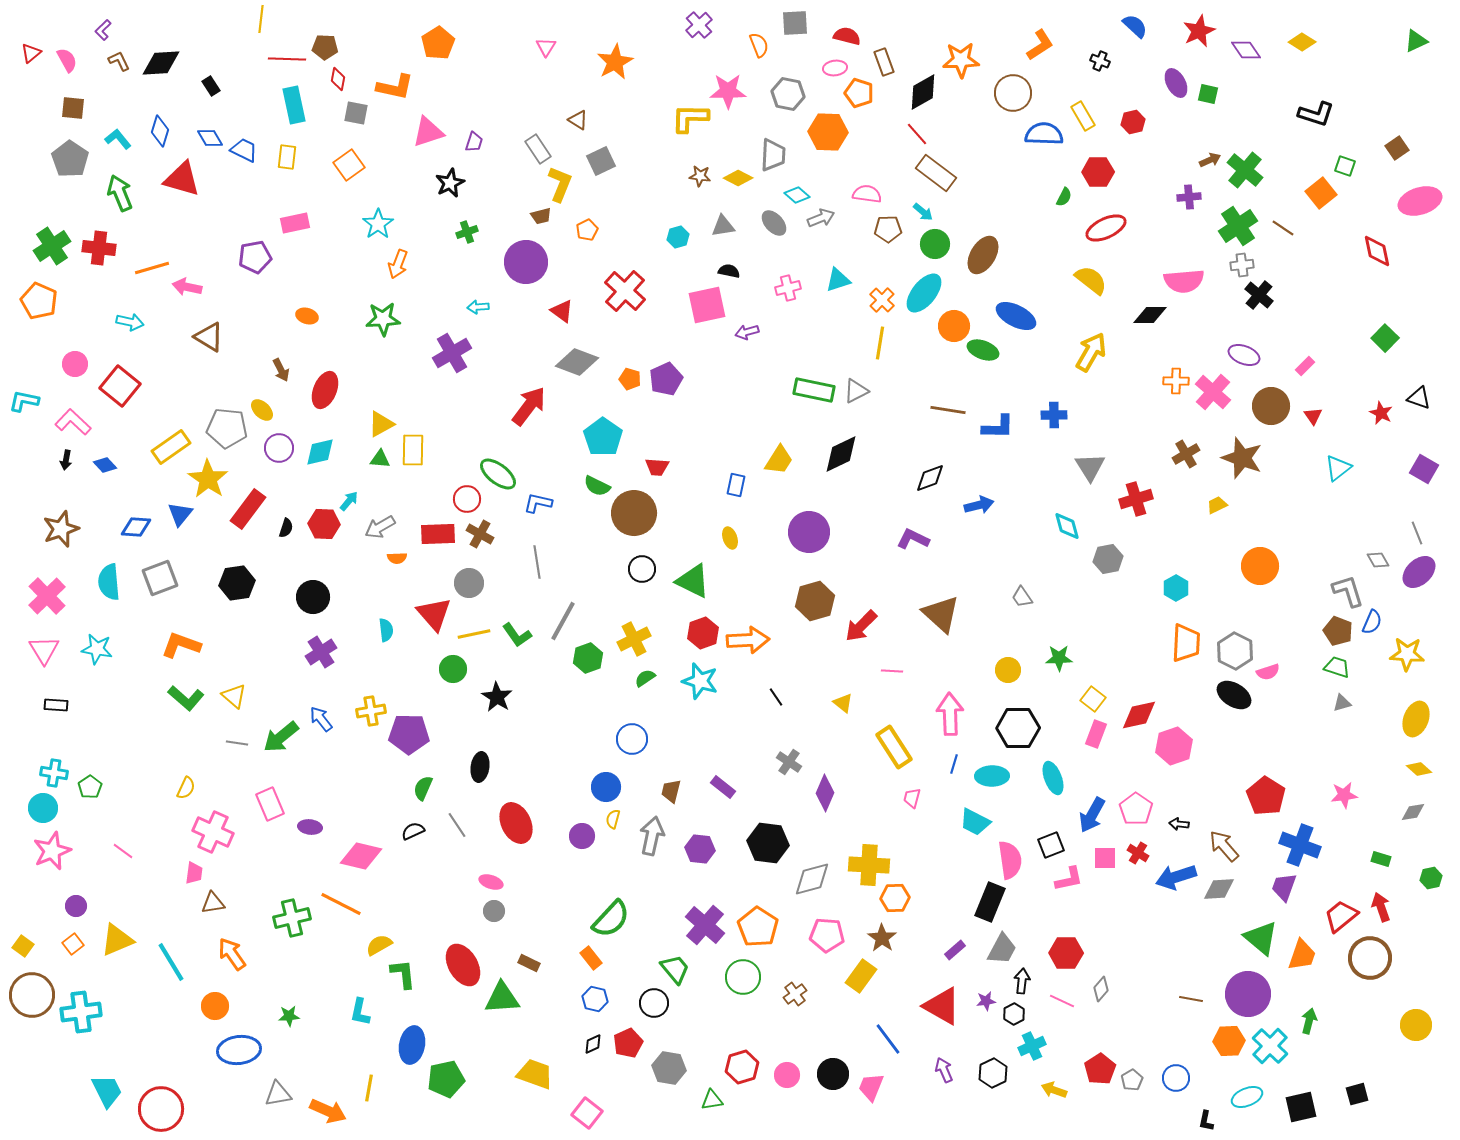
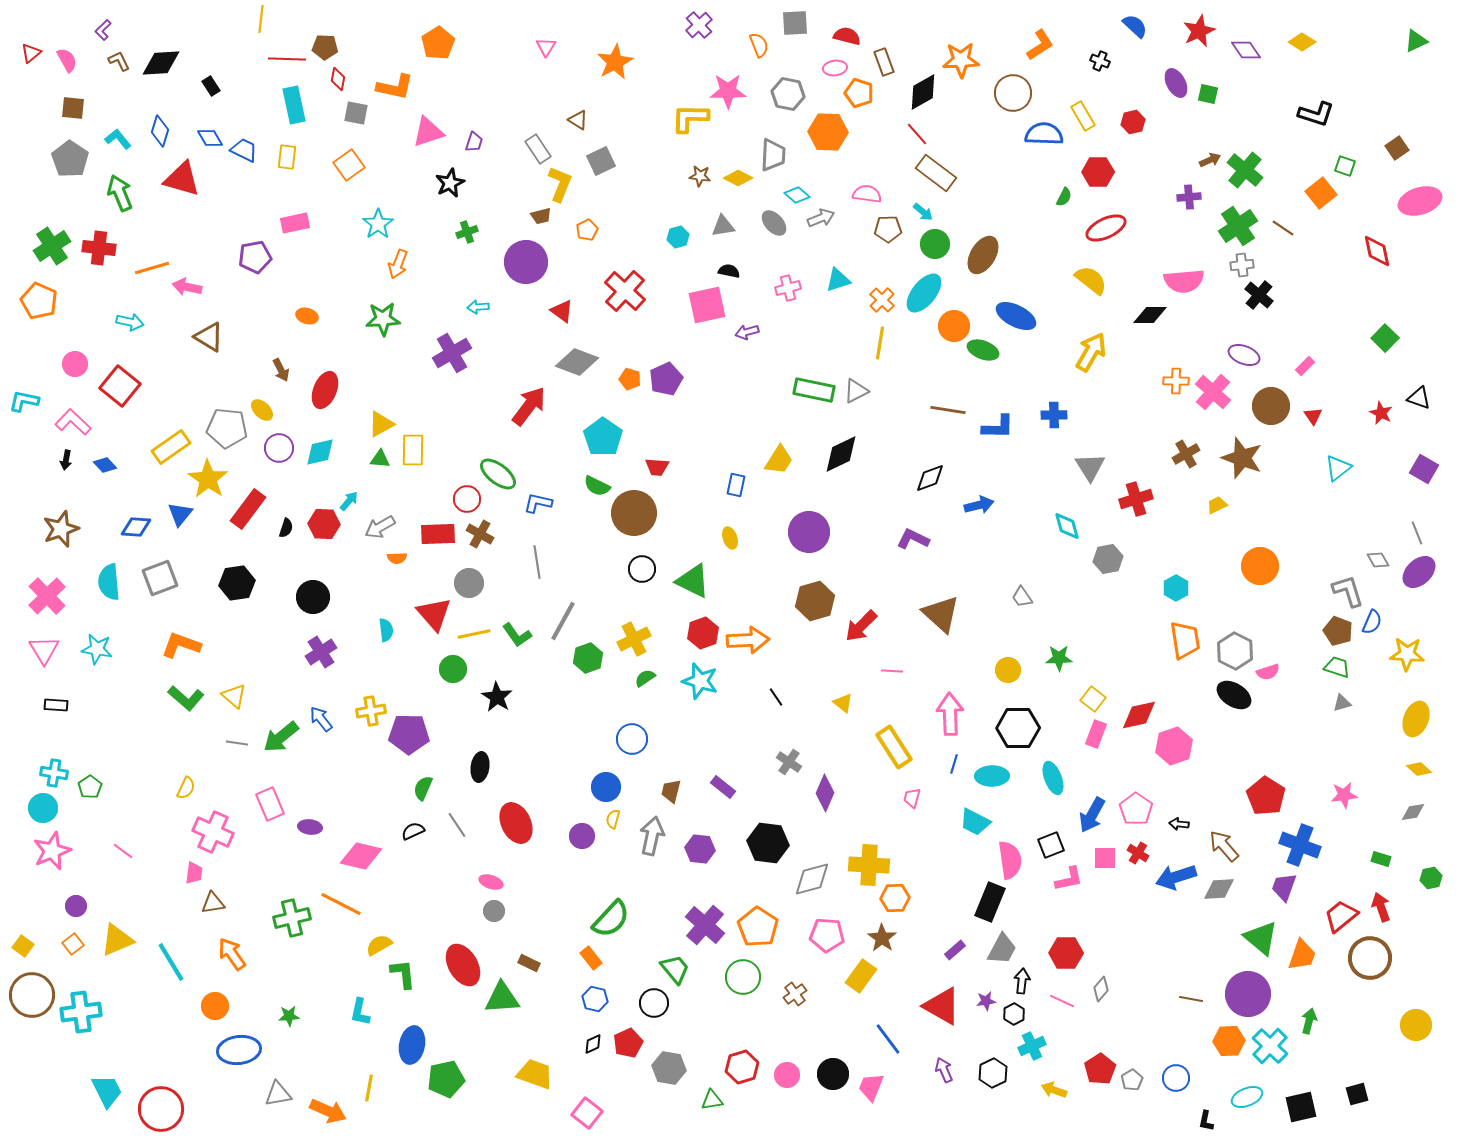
orange trapezoid at (1186, 643): moved 1 px left, 3 px up; rotated 12 degrees counterclockwise
